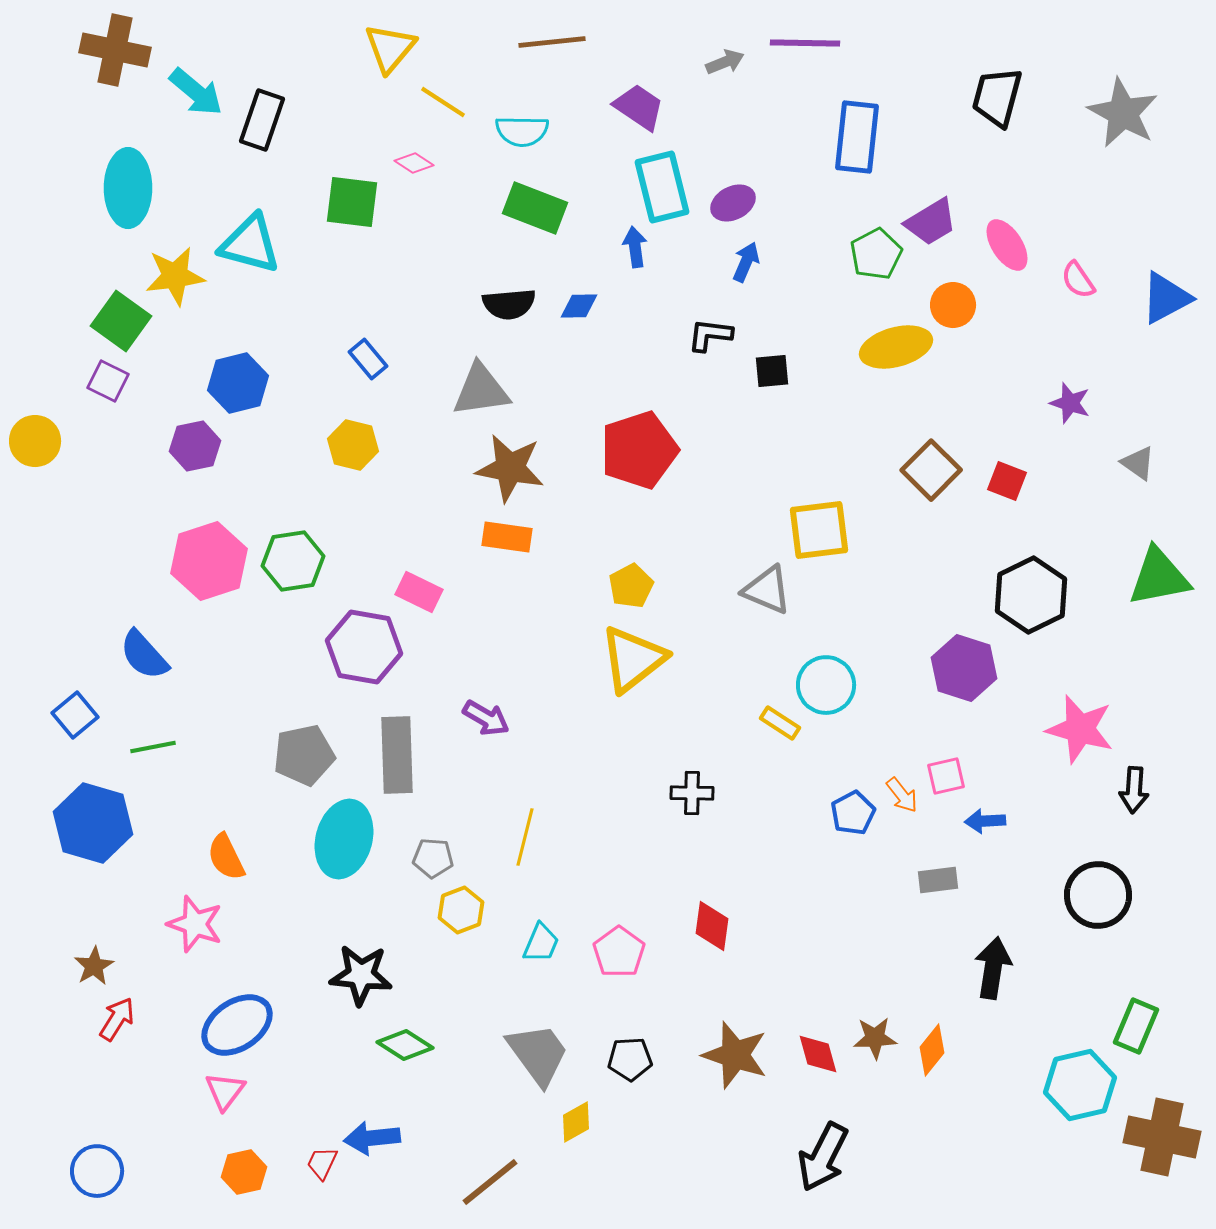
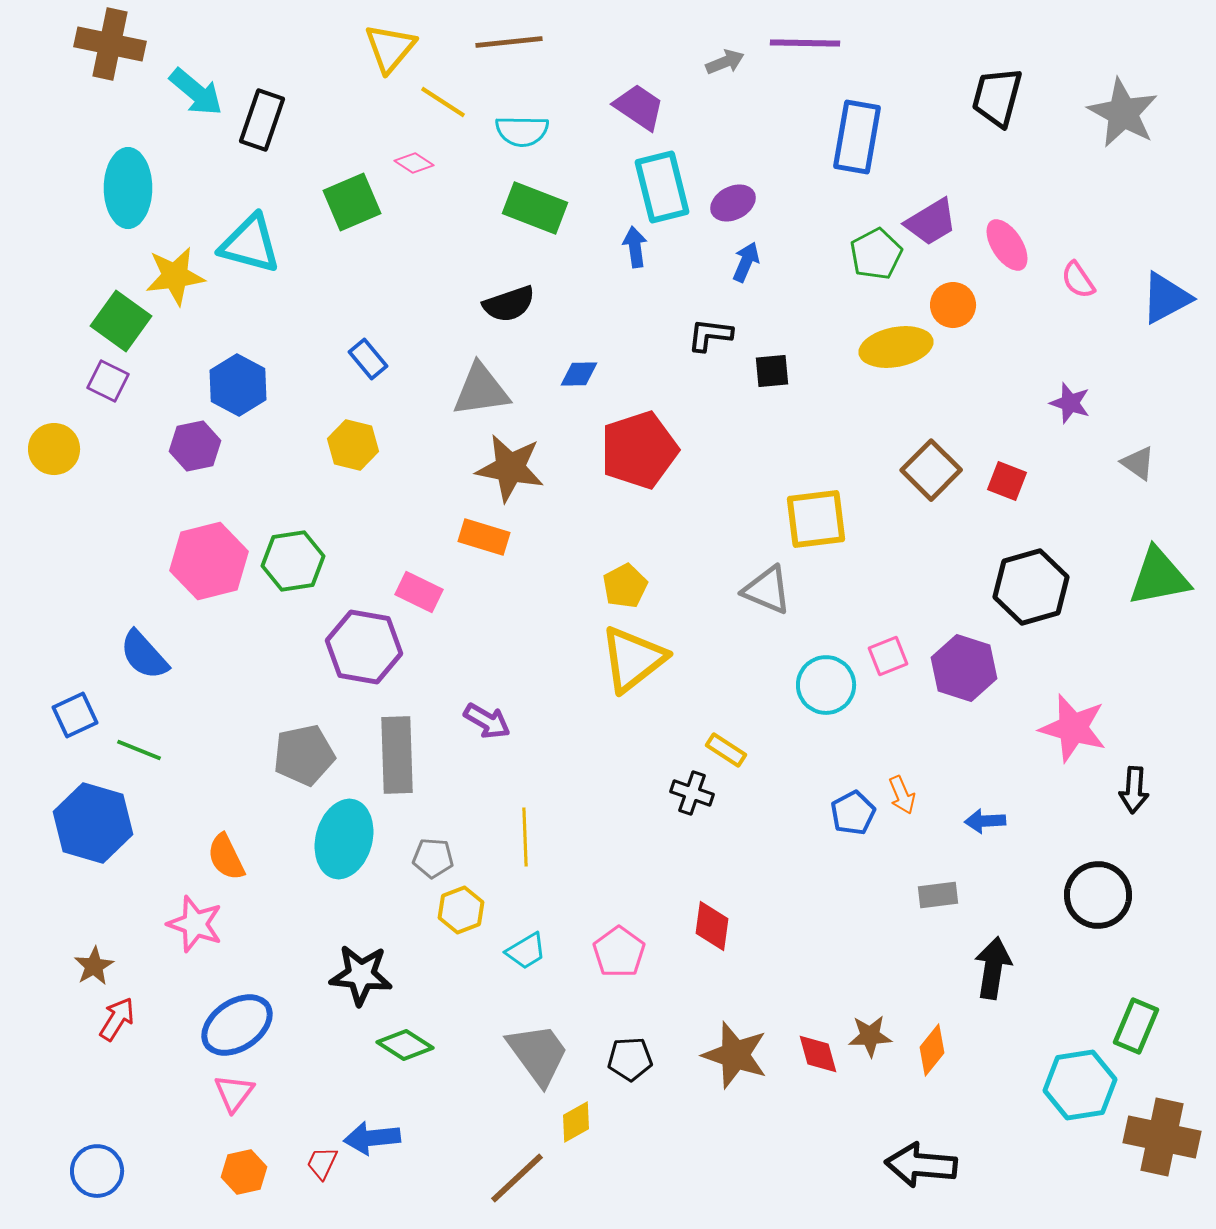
brown line at (552, 42): moved 43 px left
brown cross at (115, 50): moved 5 px left, 6 px up
blue rectangle at (857, 137): rotated 4 degrees clockwise
green square at (352, 202): rotated 30 degrees counterclockwise
black semicircle at (509, 304): rotated 14 degrees counterclockwise
blue diamond at (579, 306): moved 68 px down
yellow ellipse at (896, 347): rotated 4 degrees clockwise
blue hexagon at (238, 383): moved 2 px down; rotated 18 degrees counterclockwise
yellow circle at (35, 441): moved 19 px right, 8 px down
yellow square at (819, 530): moved 3 px left, 11 px up
orange rectangle at (507, 537): moved 23 px left; rotated 9 degrees clockwise
pink hexagon at (209, 561): rotated 4 degrees clockwise
yellow pentagon at (631, 586): moved 6 px left
black hexagon at (1031, 595): moved 8 px up; rotated 10 degrees clockwise
blue square at (75, 715): rotated 15 degrees clockwise
purple arrow at (486, 718): moved 1 px right, 3 px down
yellow rectangle at (780, 723): moved 54 px left, 27 px down
pink star at (1080, 729): moved 7 px left, 1 px up
green line at (153, 747): moved 14 px left, 3 px down; rotated 33 degrees clockwise
pink square at (946, 776): moved 58 px left, 120 px up; rotated 9 degrees counterclockwise
black cross at (692, 793): rotated 18 degrees clockwise
orange arrow at (902, 795): rotated 15 degrees clockwise
yellow line at (525, 837): rotated 16 degrees counterclockwise
gray rectangle at (938, 880): moved 15 px down
cyan trapezoid at (541, 943): moved 15 px left, 8 px down; rotated 36 degrees clockwise
brown star at (875, 1038): moved 5 px left, 2 px up
cyan hexagon at (1080, 1085): rotated 4 degrees clockwise
pink triangle at (225, 1091): moved 9 px right, 2 px down
black arrow at (823, 1157): moved 98 px right, 8 px down; rotated 68 degrees clockwise
brown line at (490, 1182): moved 27 px right, 4 px up; rotated 4 degrees counterclockwise
